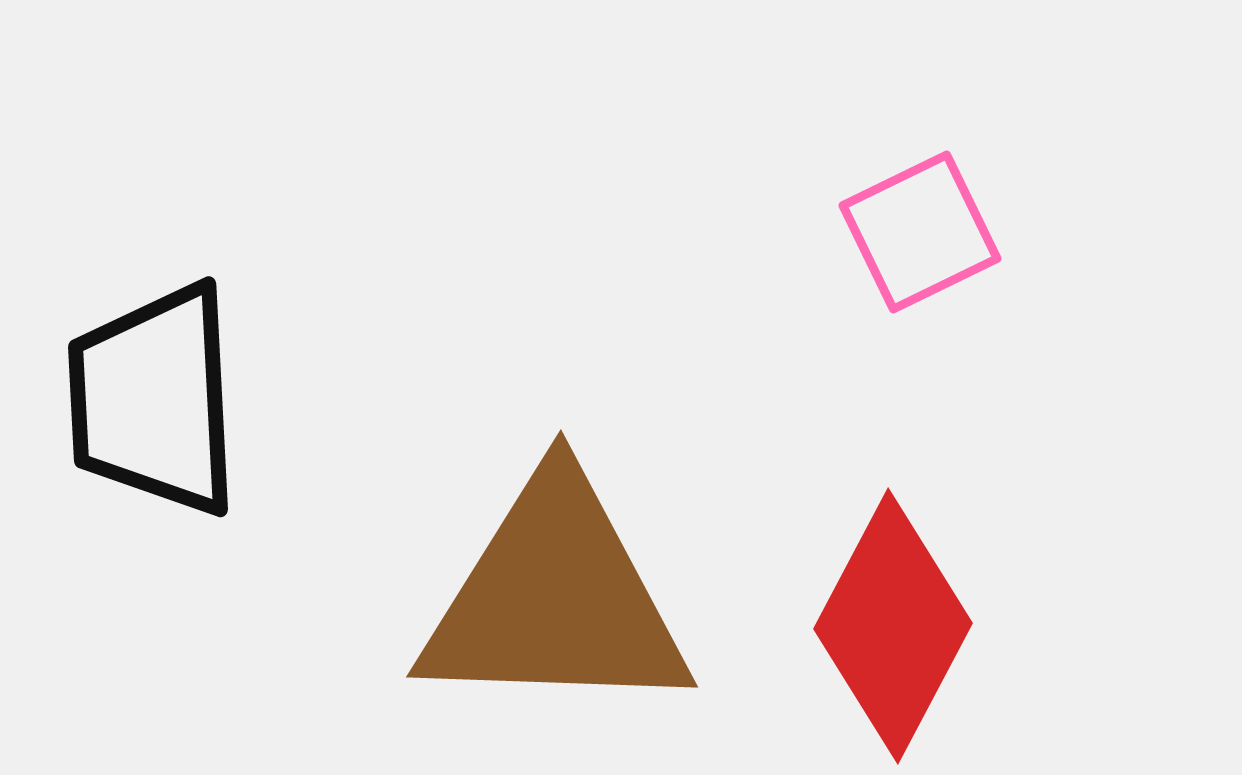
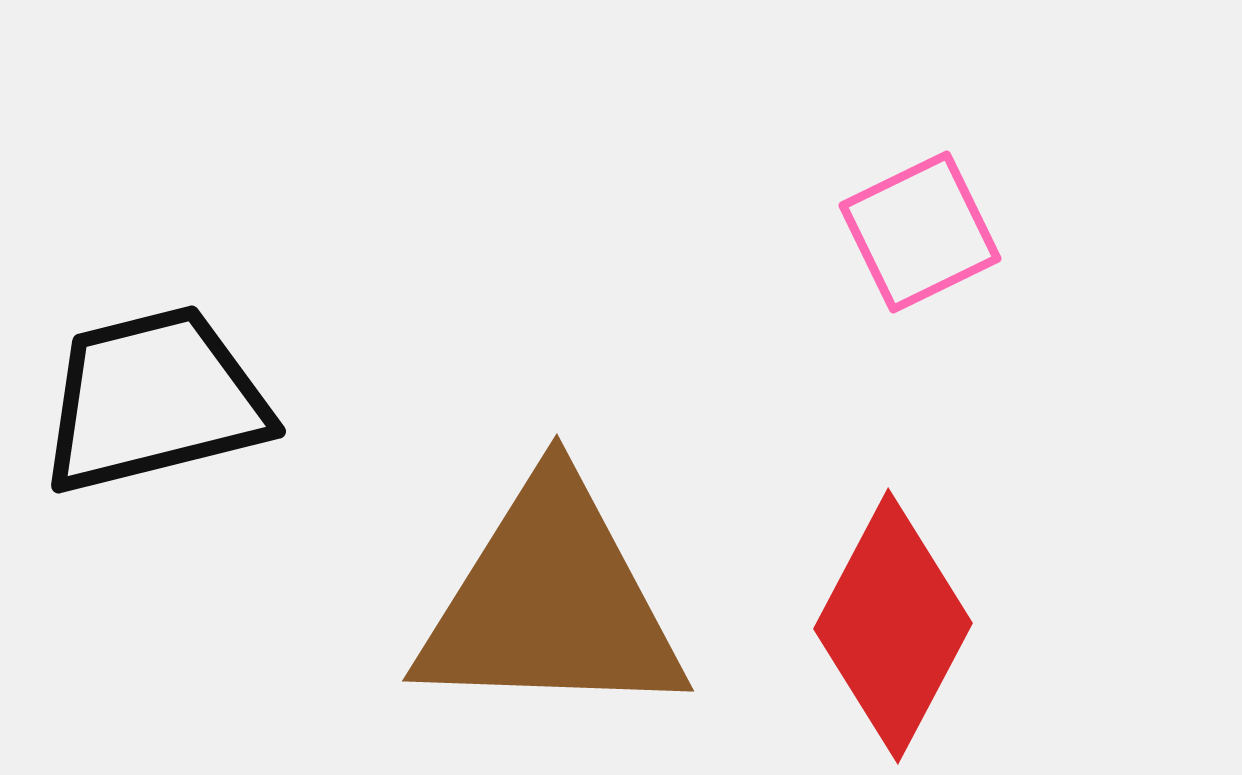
black trapezoid: rotated 79 degrees clockwise
brown triangle: moved 4 px left, 4 px down
